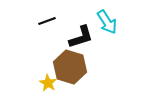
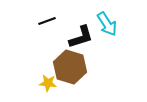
cyan arrow: moved 2 px down
yellow star: rotated 24 degrees counterclockwise
